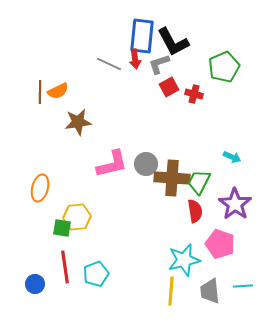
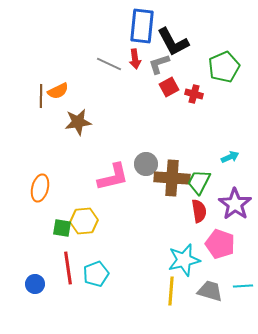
blue rectangle: moved 10 px up
brown line: moved 1 px right, 4 px down
cyan arrow: moved 2 px left; rotated 48 degrees counterclockwise
pink L-shape: moved 1 px right, 13 px down
red semicircle: moved 4 px right
yellow hexagon: moved 7 px right, 4 px down
red line: moved 3 px right, 1 px down
gray trapezoid: rotated 112 degrees clockwise
